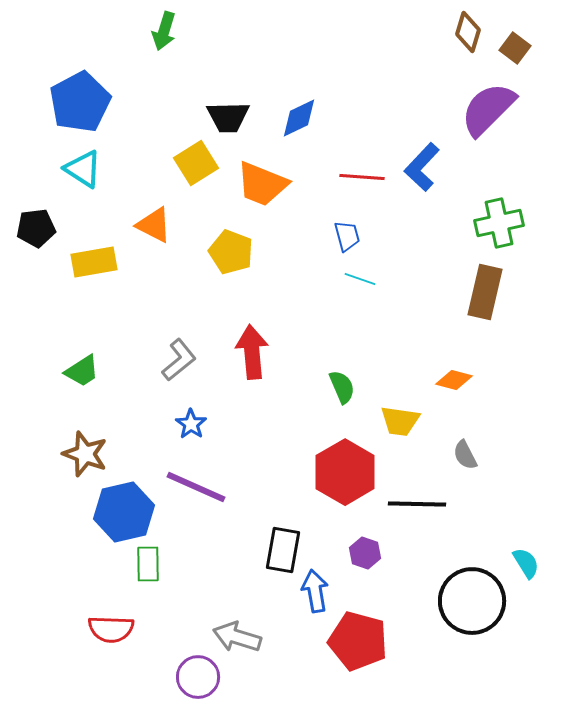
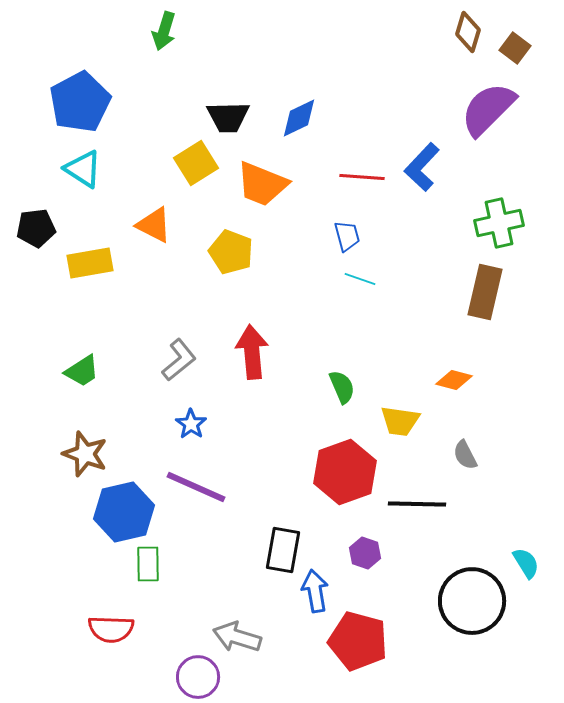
yellow rectangle at (94, 262): moved 4 px left, 1 px down
red hexagon at (345, 472): rotated 10 degrees clockwise
